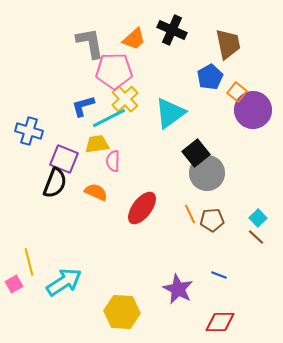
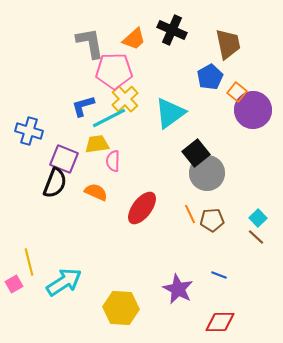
yellow hexagon: moved 1 px left, 4 px up
